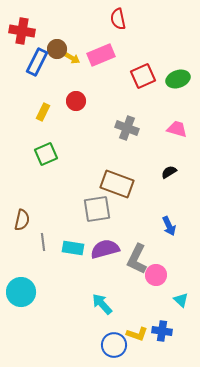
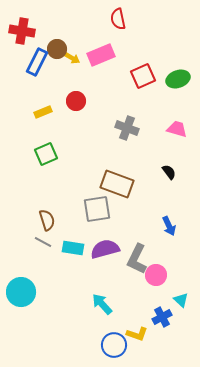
yellow rectangle: rotated 42 degrees clockwise
black semicircle: rotated 84 degrees clockwise
brown semicircle: moved 25 px right; rotated 30 degrees counterclockwise
gray line: rotated 54 degrees counterclockwise
blue cross: moved 14 px up; rotated 36 degrees counterclockwise
